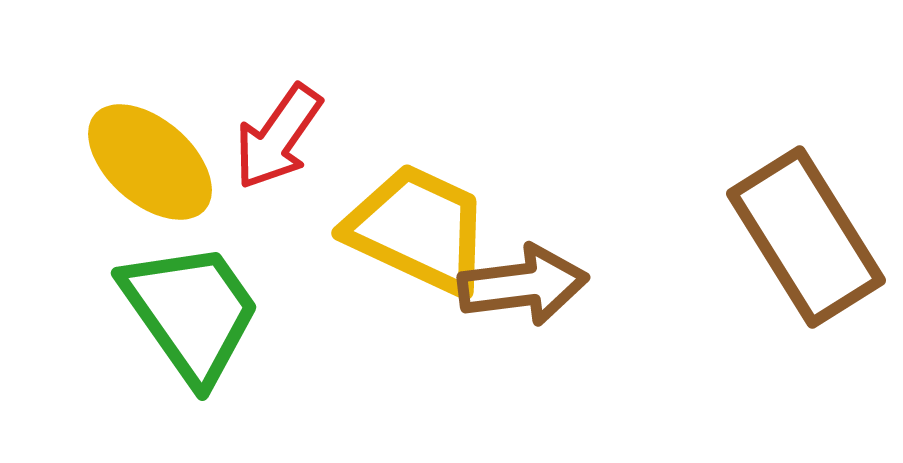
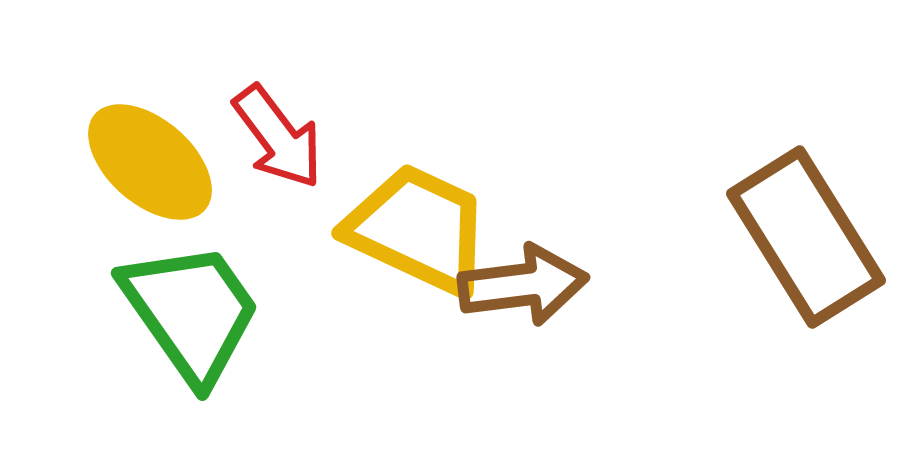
red arrow: rotated 72 degrees counterclockwise
